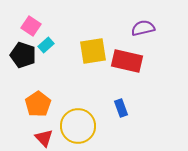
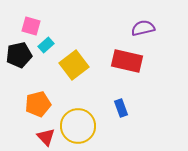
pink square: rotated 18 degrees counterclockwise
yellow square: moved 19 px left, 14 px down; rotated 28 degrees counterclockwise
black pentagon: moved 4 px left; rotated 30 degrees counterclockwise
orange pentagon: rotated 20 degrees clockwise
red triangle: moved 2 px right, 1 px up
